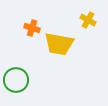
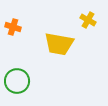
orange cross: moved 19 px left, 1 px up
green circle: moved 1 px right, 1 px down
